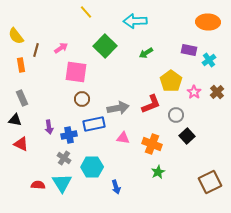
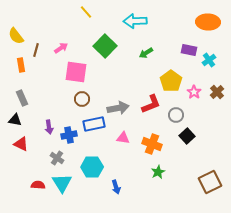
gray cross: moved 7 px left
